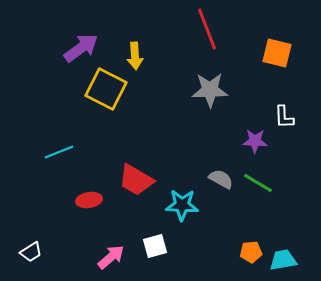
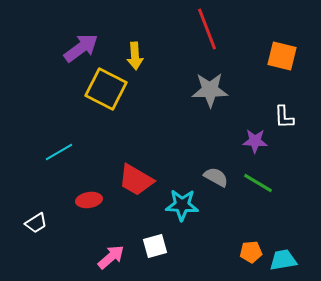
orange square: moved 5 px right, 3 px down
cyan line: rotated 8 degrees counterclockwise
gray semicircle: moved 5 px left, 2 px up
white trapezoid: moved 5 px right, 29 px up
